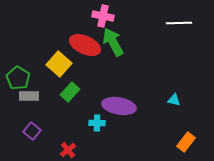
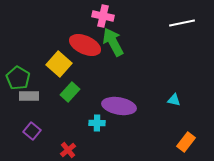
white line: moved 3 px right; rotated 10 degrees counterclockwise
